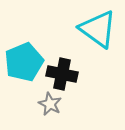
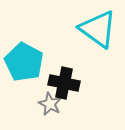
cyan pentagon: rotated 21 degrees counterclockwise
black cross: moved 2 px right, 9 px down
